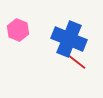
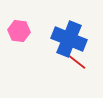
pink hexagon: moved 1 px right, 1 px down; rotated 15 degrees counterclockwise
